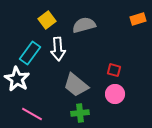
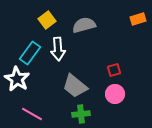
red square: rotated 32 degrees counterclockwise
gray trapezoid: moved 1 px left, 1 px down
green cross: moved 1 px right, 1 px down
